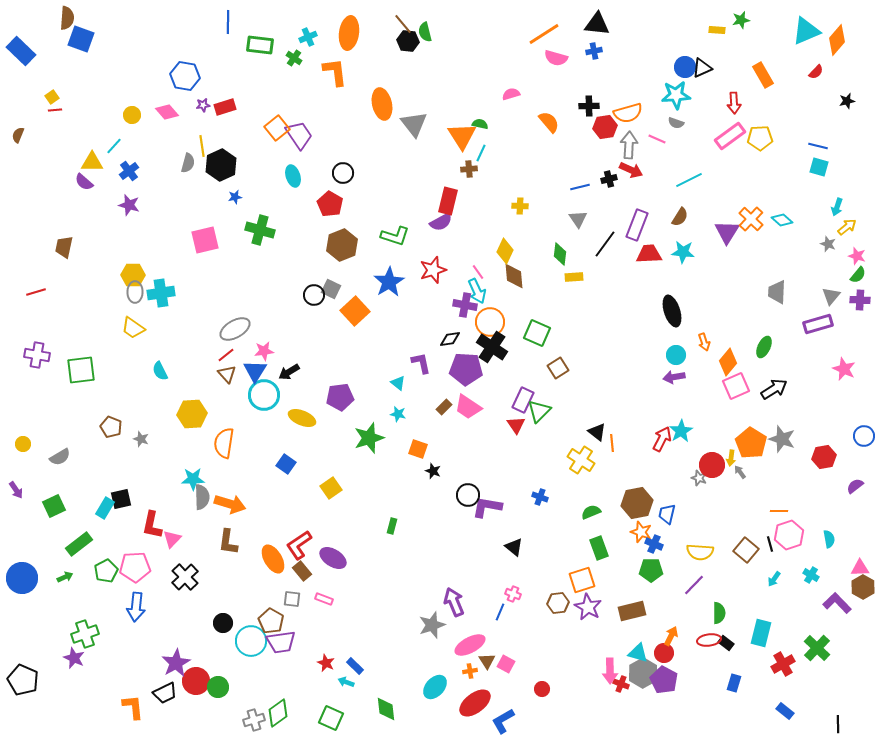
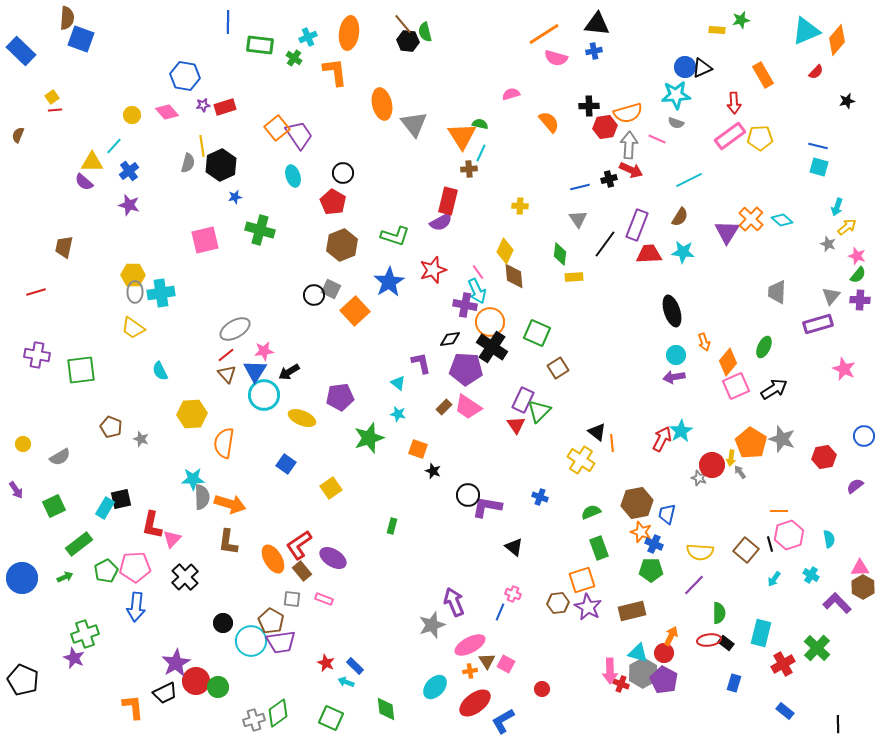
red pentagon at (330, 204): moved 3 px right, 2 px up
